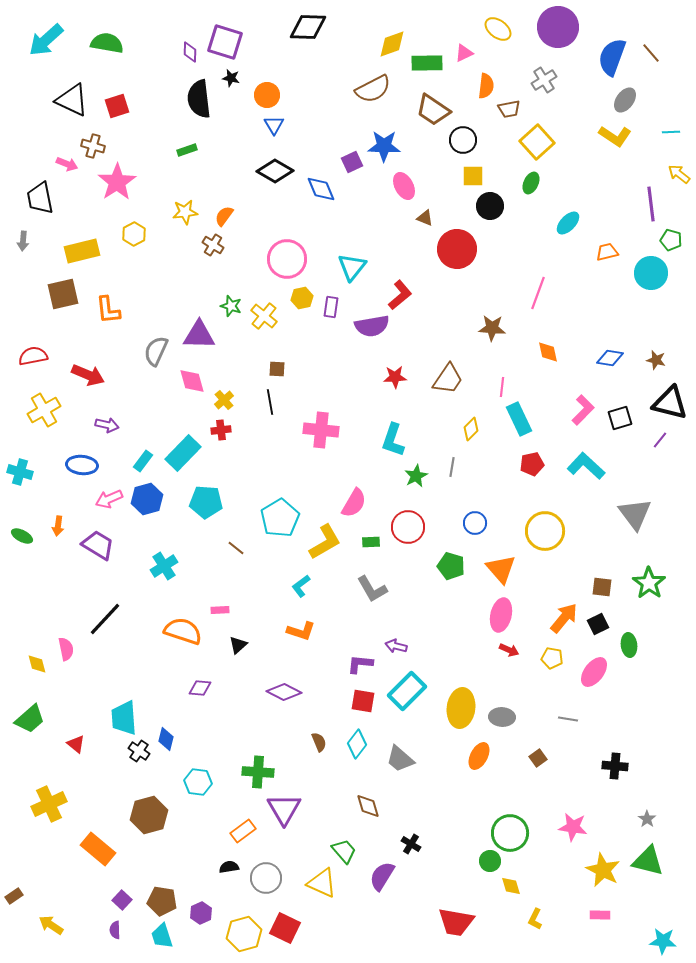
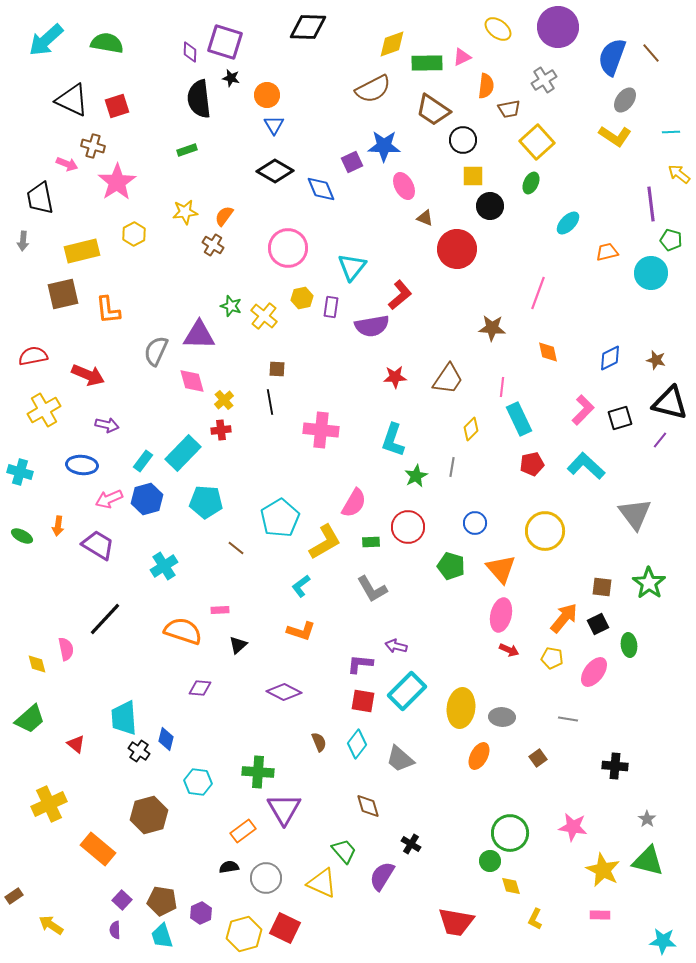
pink triangle at (464, 53): moved 2 px left, 4 px down
pink circle at (287, 259): moved 1 px right, 11 px up
blue diamond at (610, 358): rotated 36 degrees counterclockwise
